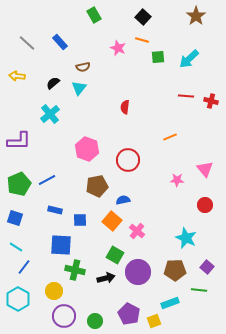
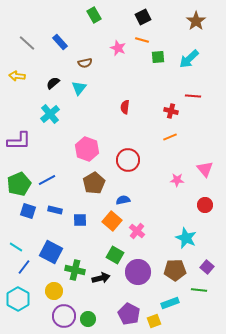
brown star at (196, 16): moved 5 px down
black square at (143, 17): rotated 21 degrees clockwise
brown semicircle at (83, 67): moved 2 px right, 4 px up
red line at (186, 96): moved 7 px right
red cross at (211, 101): moved 40 px left, 10 px down
brown pentagon at (97, 186): moved 3 px left, 3 px up; rotated 20 degrees counterclockwise
blue square at (15, 218): moved 13 px right, 7 px up
blue square at (61, 245): moved 10 px left, 7 px down; rotated 25 degrees clockwise
black arrow at (106, 278): moved 5 px left
green circle at (95, 321): moved 7 px left, 2 px up
